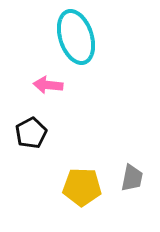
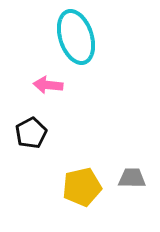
gray trapezoid: rotated 100 degrees counterclockwise
yellow pentagon: rotated 15 degrees counterclockwise
